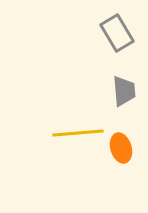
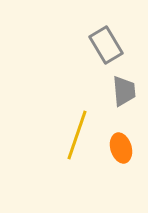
gray rectangle: moved 11 px left, 12 px down
yellow line: moved 1 px left, 2 px down; rotated 66 degrees counterclockwise
